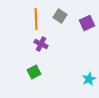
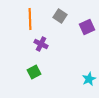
orange line: moved 6 px left
purple square: moved 4 px down
